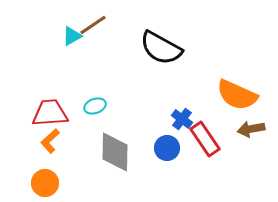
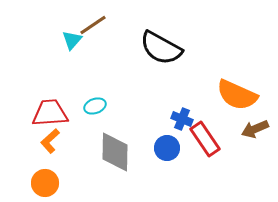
cyan triangle: moved 4 px down; rotated 20 degrees counterclockwise
blue cross: rotated 15 degrees counterclockwise
brown arrow: moved 4 px right; rotated 12 degrees counterclockwise
